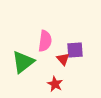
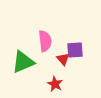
pink semicircle: rotated 15 degrees counterclockwise
green triangle: rotated 15 degrees clockwise
